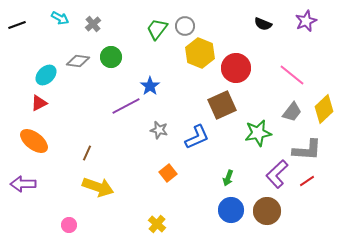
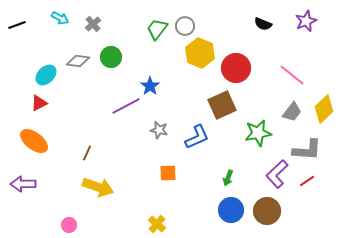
orange square: rotated 36 degrees clockwise
